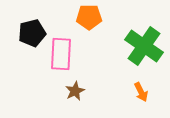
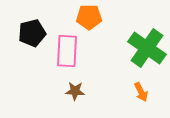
green cross: moved 3 px right, 2 px down
pink rectangle: moved 6 px right, 3 px up
brown star: rotated 30 degrees clockwise
